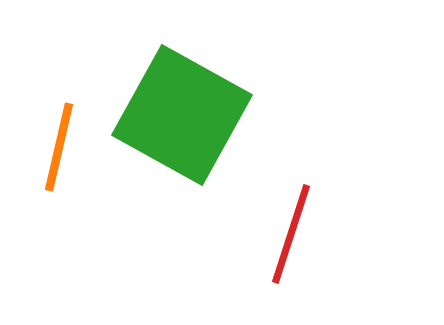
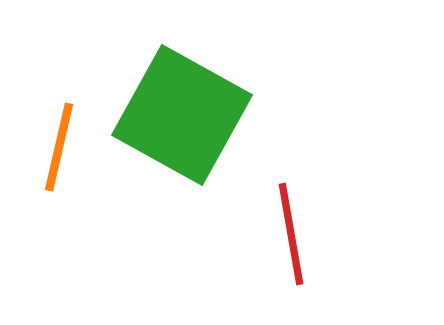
red line: rotated 28 degrees counterclockwise
